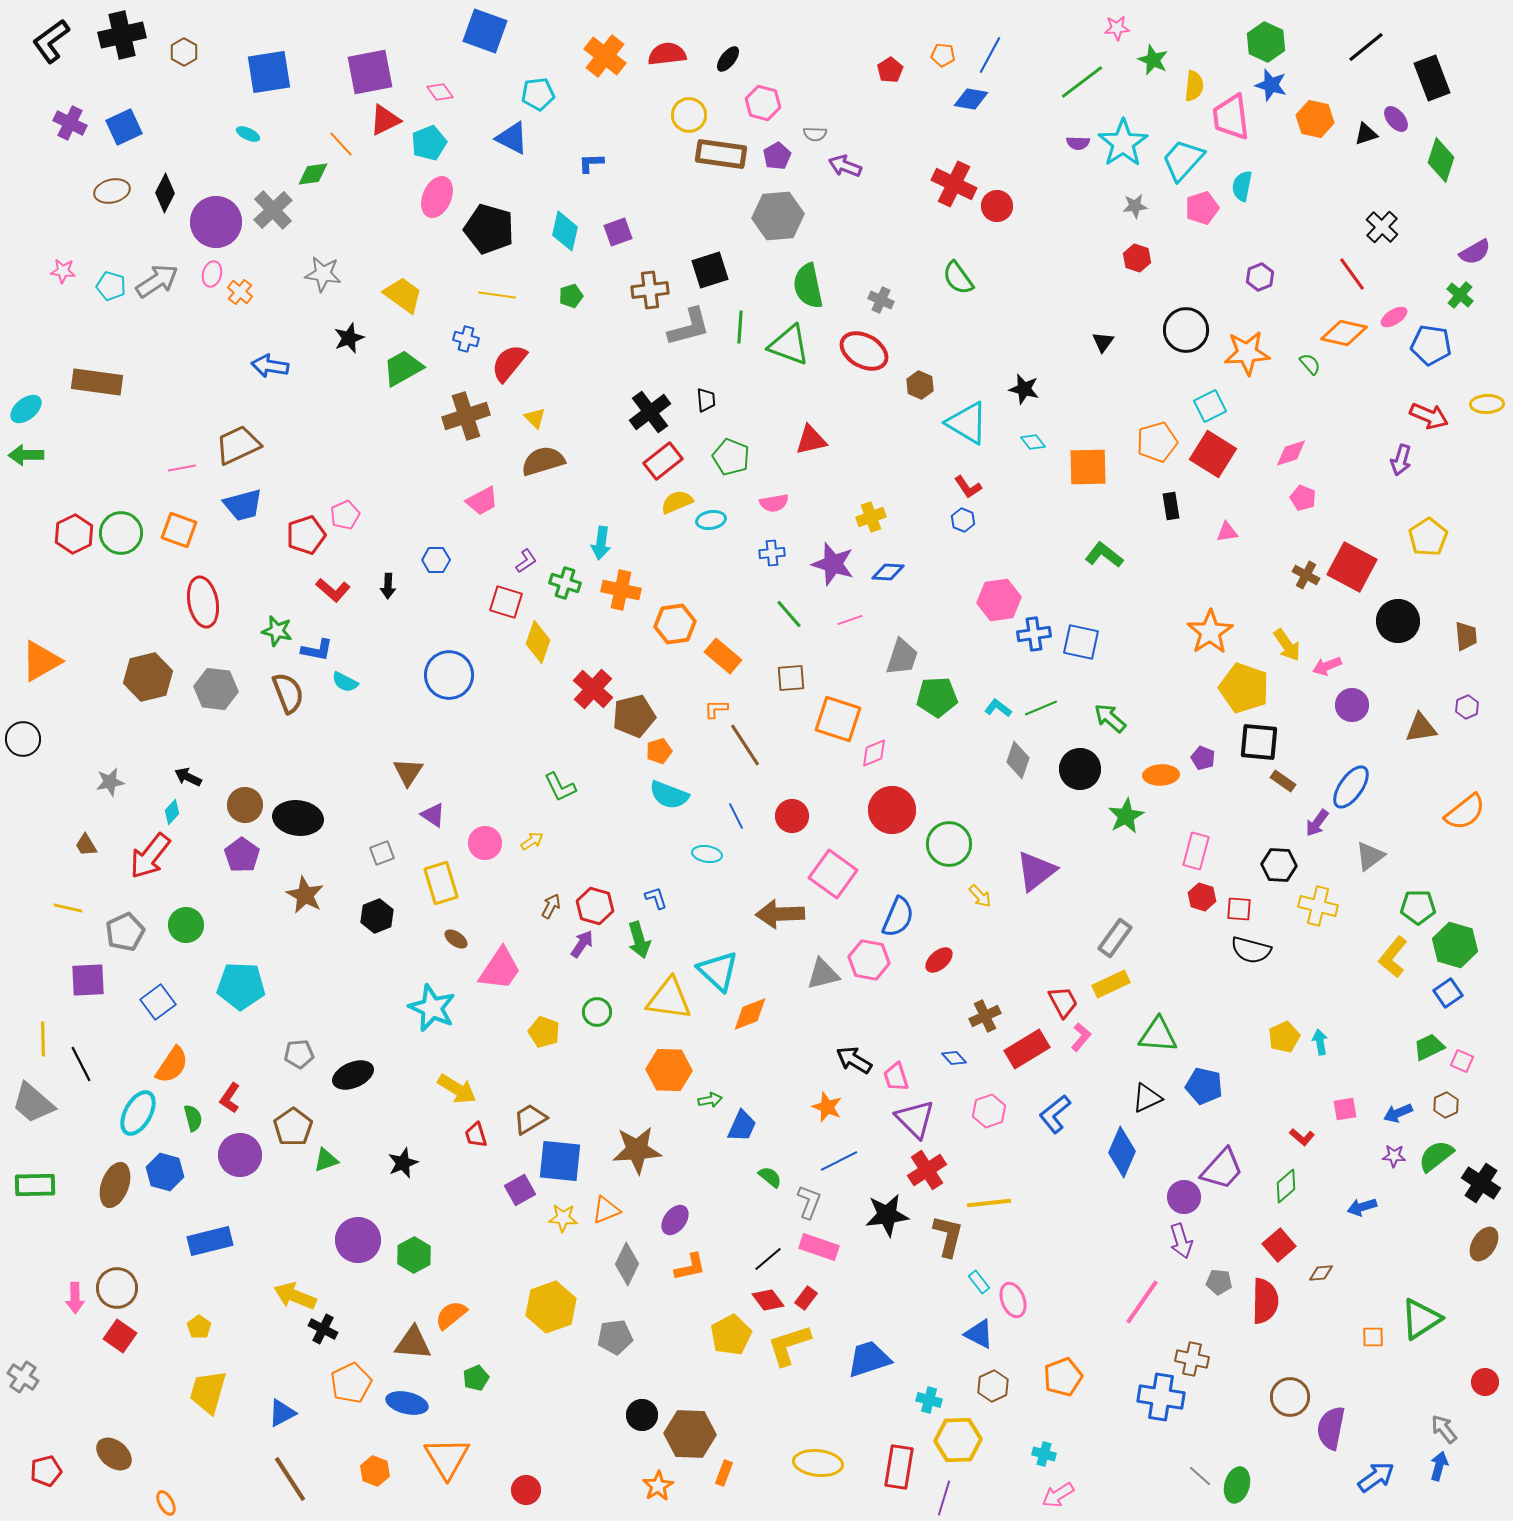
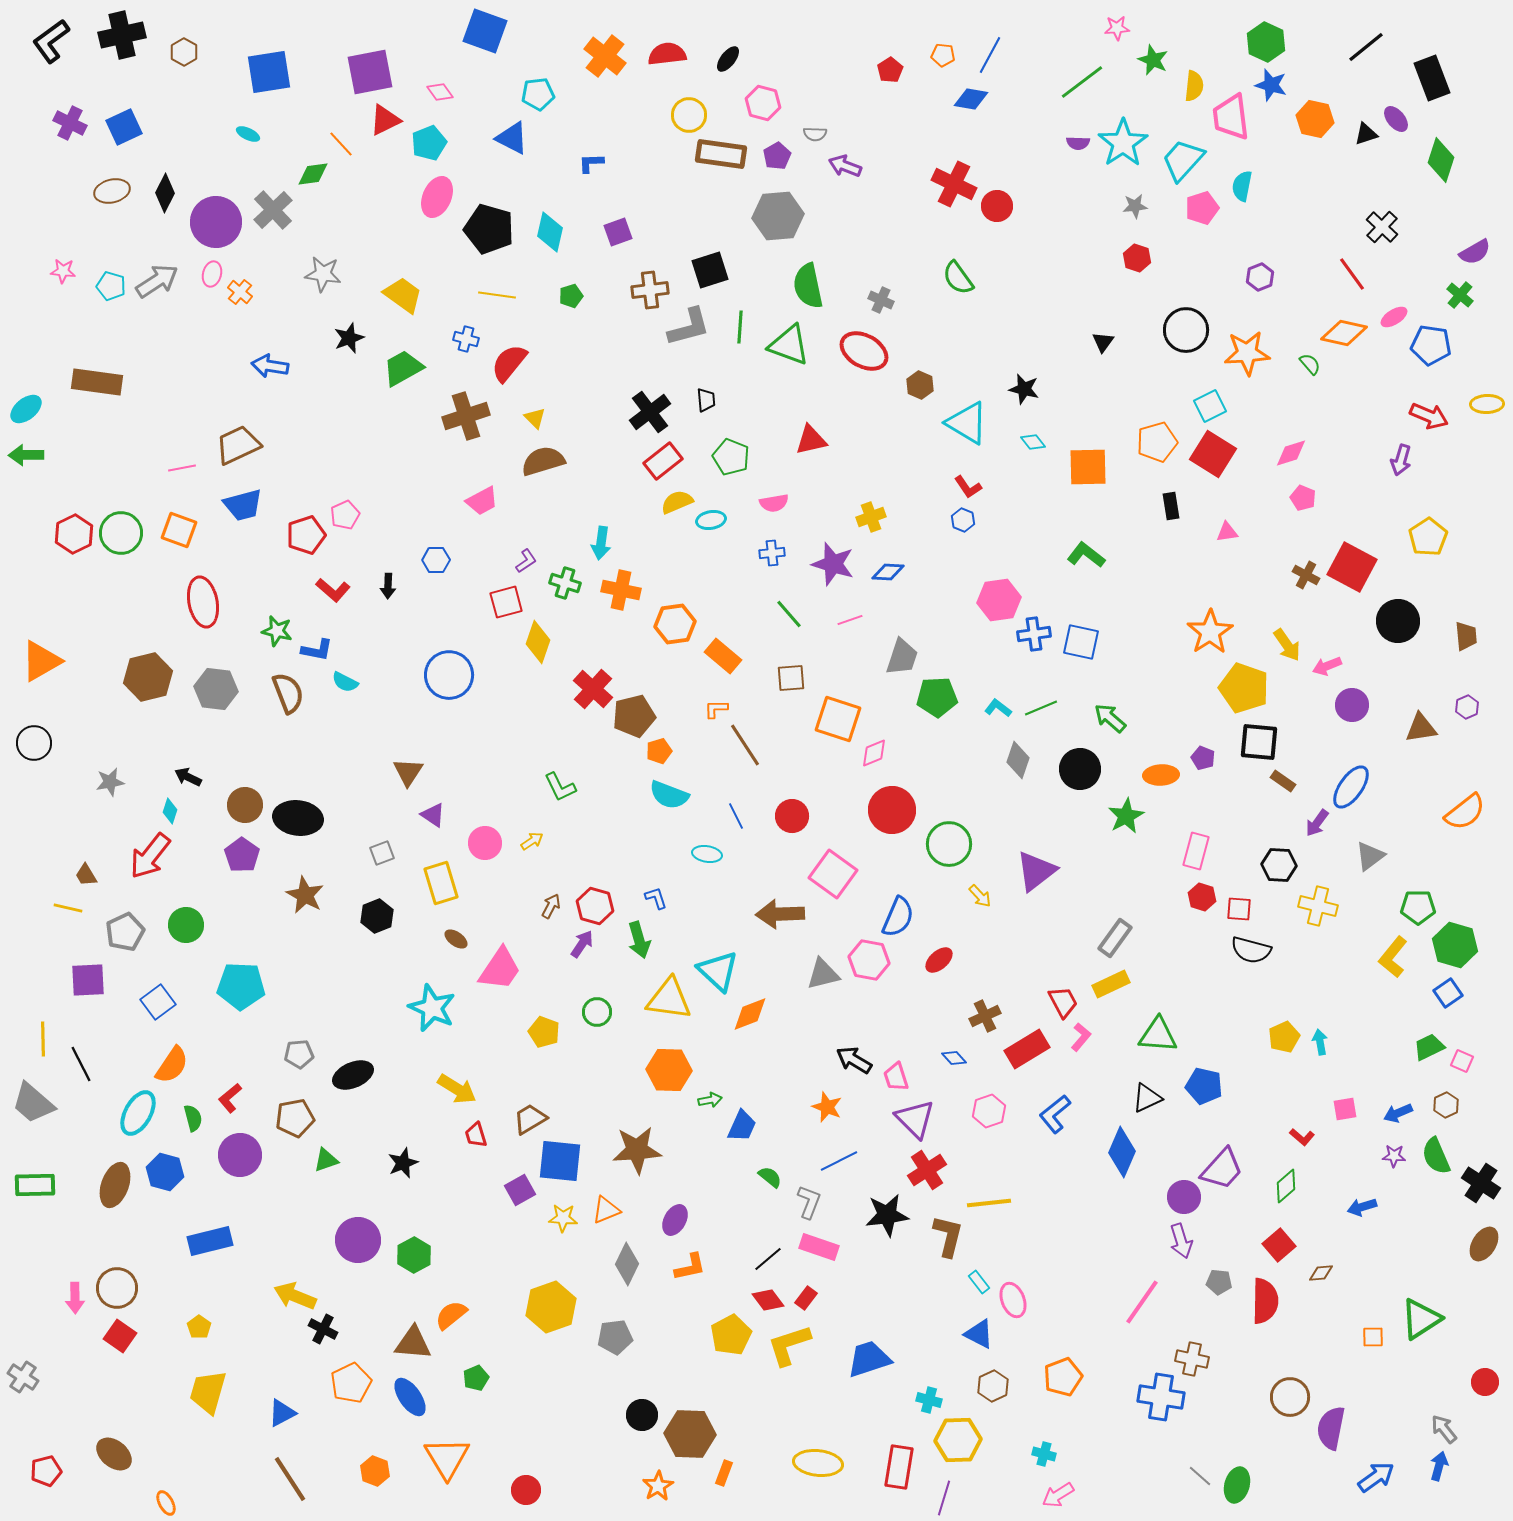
cyan diamond at (565, 231): moved 15 px left, 1 px down
green L-shape at (1104, 555): moved 18 px left
red square at (506, 602): rotated 32 degrees counterclockwise
black circle at (23, 739): moved 11 px right, 4 px down
cyan diamond at (172, 812): moved 2 px left, 1 px up; rotated 25 degrees counterclockwise
brown trapezoid at (86, 845): moved 30 px down
red L-shape at (230, 1098): rotated 16 degrees clockwise
brown pentagon at (293, 1127): moved 2 px right, 9 px up; rotated 24 degrees clockwise
green semicircle at (1436, 1156): rotated 75 degrees counterclockwise
purple ellipse at (675, 1220): rotated 8 degrees counterclockwise
blue ellipse at (407, 1403): moved 3 px right, 6 px up; rotated 42 degrees clockwise
